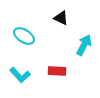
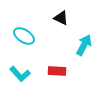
cyan L-shape: moved 1 px up
